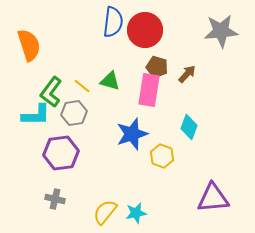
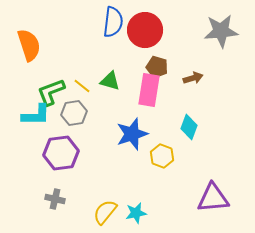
brown arrow: moved 6 px right, 4 px down; rotated 30 degrees clockwise
green L-shape: rotated 32 degrees clockwise
